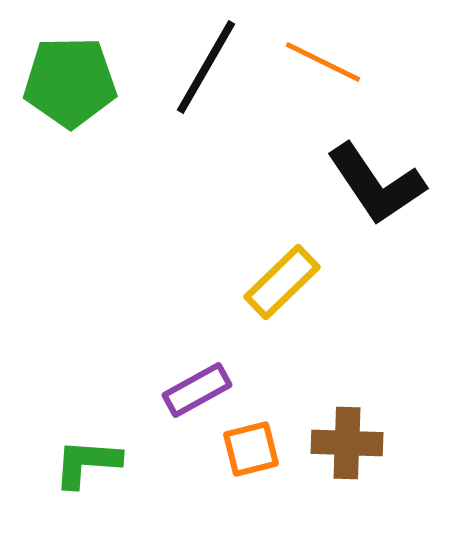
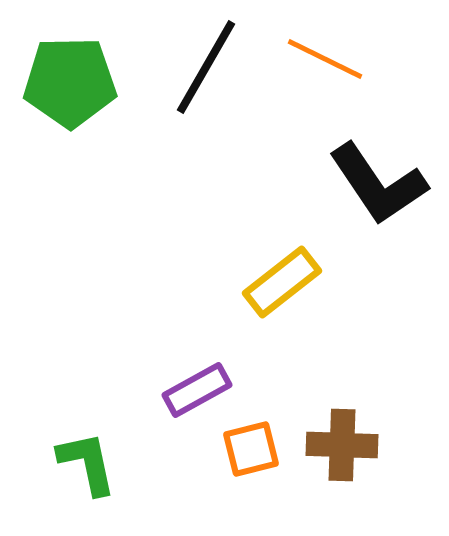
orange line: moved 2 px right, 3 px up
black L-shape: moved 2 px right
yellow rectangle: rotated 6 degrees clockwise
brown cross: moved 5 px left, 2 px down
green L-shape: rotated 74 degrees clockwise
